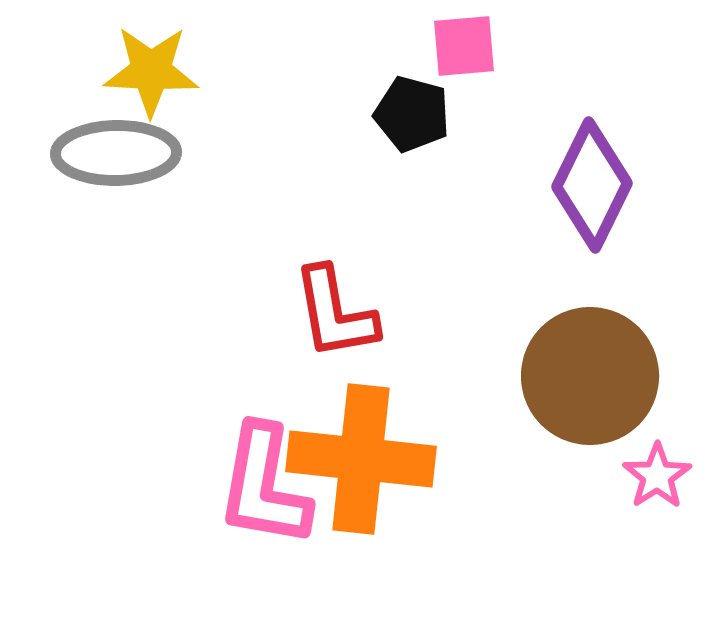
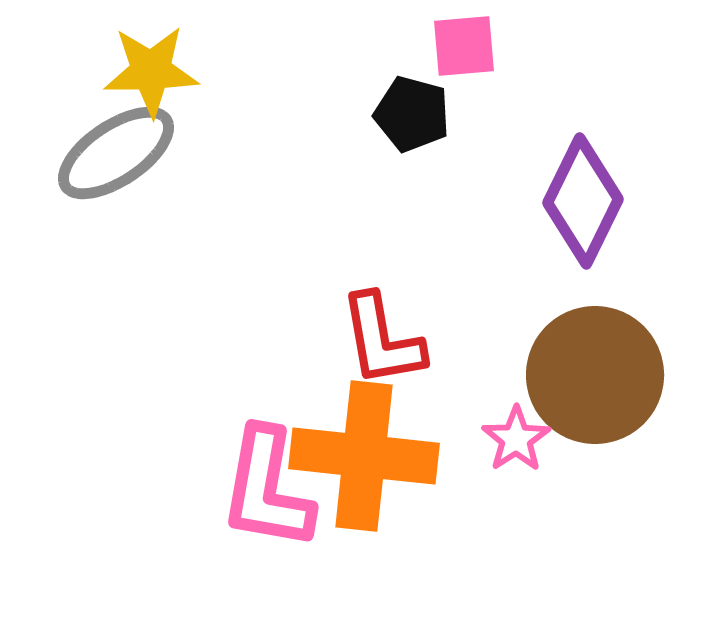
yellow star: rotated 4 degrees counterclockwise
gray ellipse: rotated 33 degrees counterclockwise
purple diamond: moved 9 px left, 16 px down
red L-shape: moved 47 px right, 27 px down
brown circle: moved 5 px right, 1 px up
orange cross: moved 3 px right, 3 px up
pink star: moved 141 px left, 37 px up
pink L-shape: moved 3 px right, 3 px down
